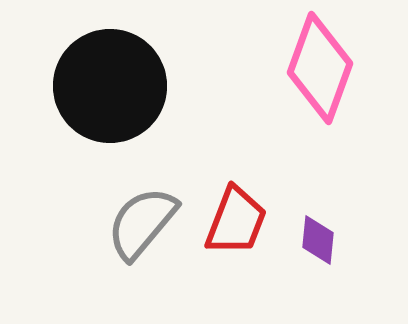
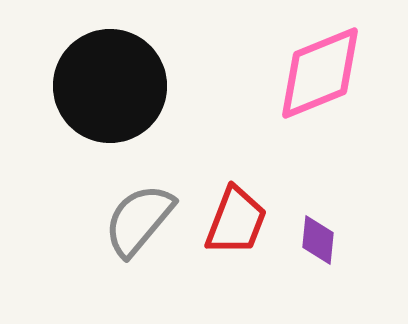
pink diamond: moved 5 px down; rotated 48 degrees clockwise
gray semicircle: moved 3 px left, 3 px up
